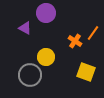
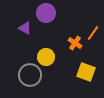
orange cross: moved 2 px down
